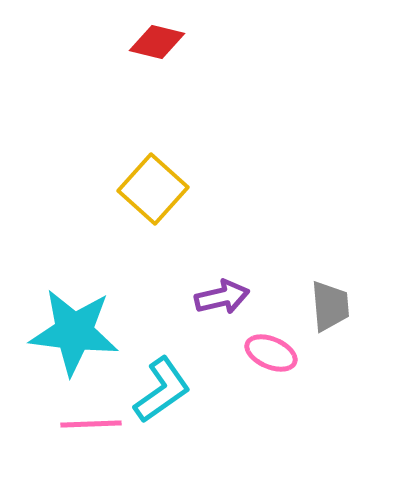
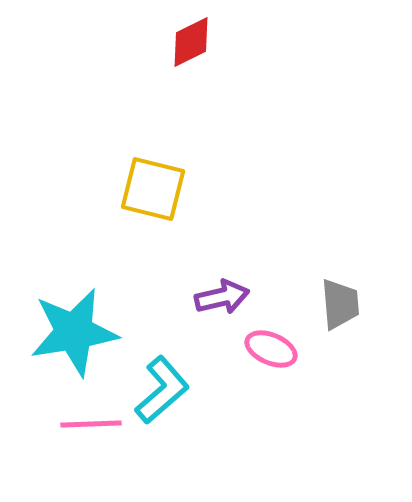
red diamond: moved 34 px right; rotated 40 degrees counterclockwise
yellow square: rotated 28 degrees counterclockwise
gray trapezoid: moved 10 px right, 2 px up
cyan star: rotated 16 degrees counterclockwise
pink ellipse: moved 4 px up
cyan L-shape: rotated 6 degrees counterclockwise
